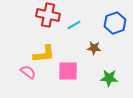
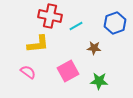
red cross: moved 2 px right, 1 px down
cyan line: moved 2 px right, 1 px down
yellow L-shape: moved 6 px left, 10 px up
pink square: rotated 30 degrees counterclockwise
green star: moved 10 px left, 3 px down
